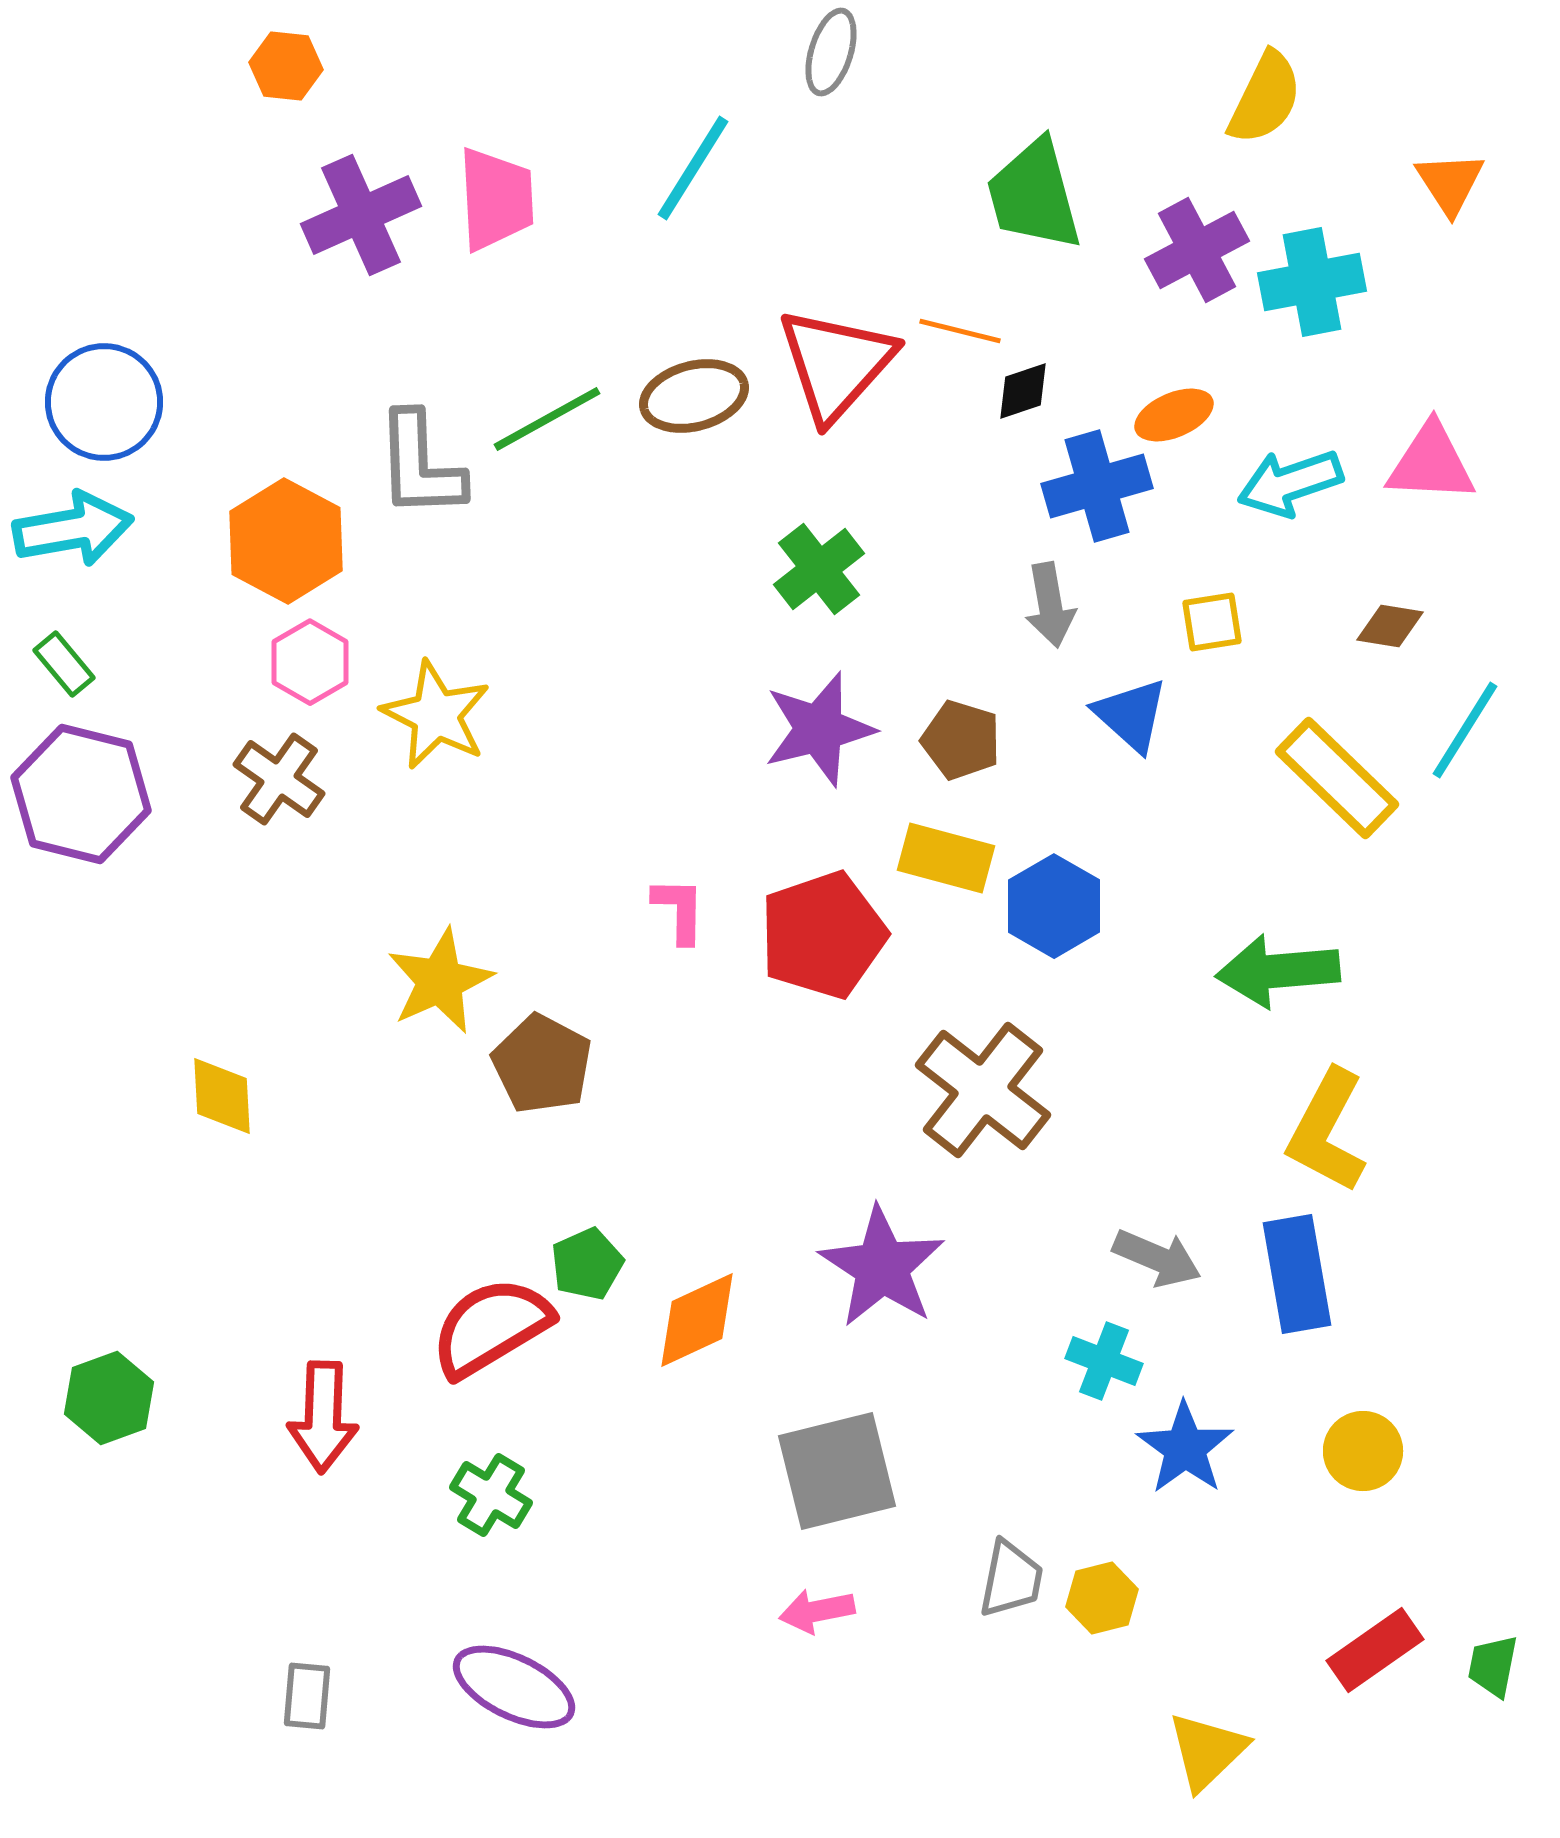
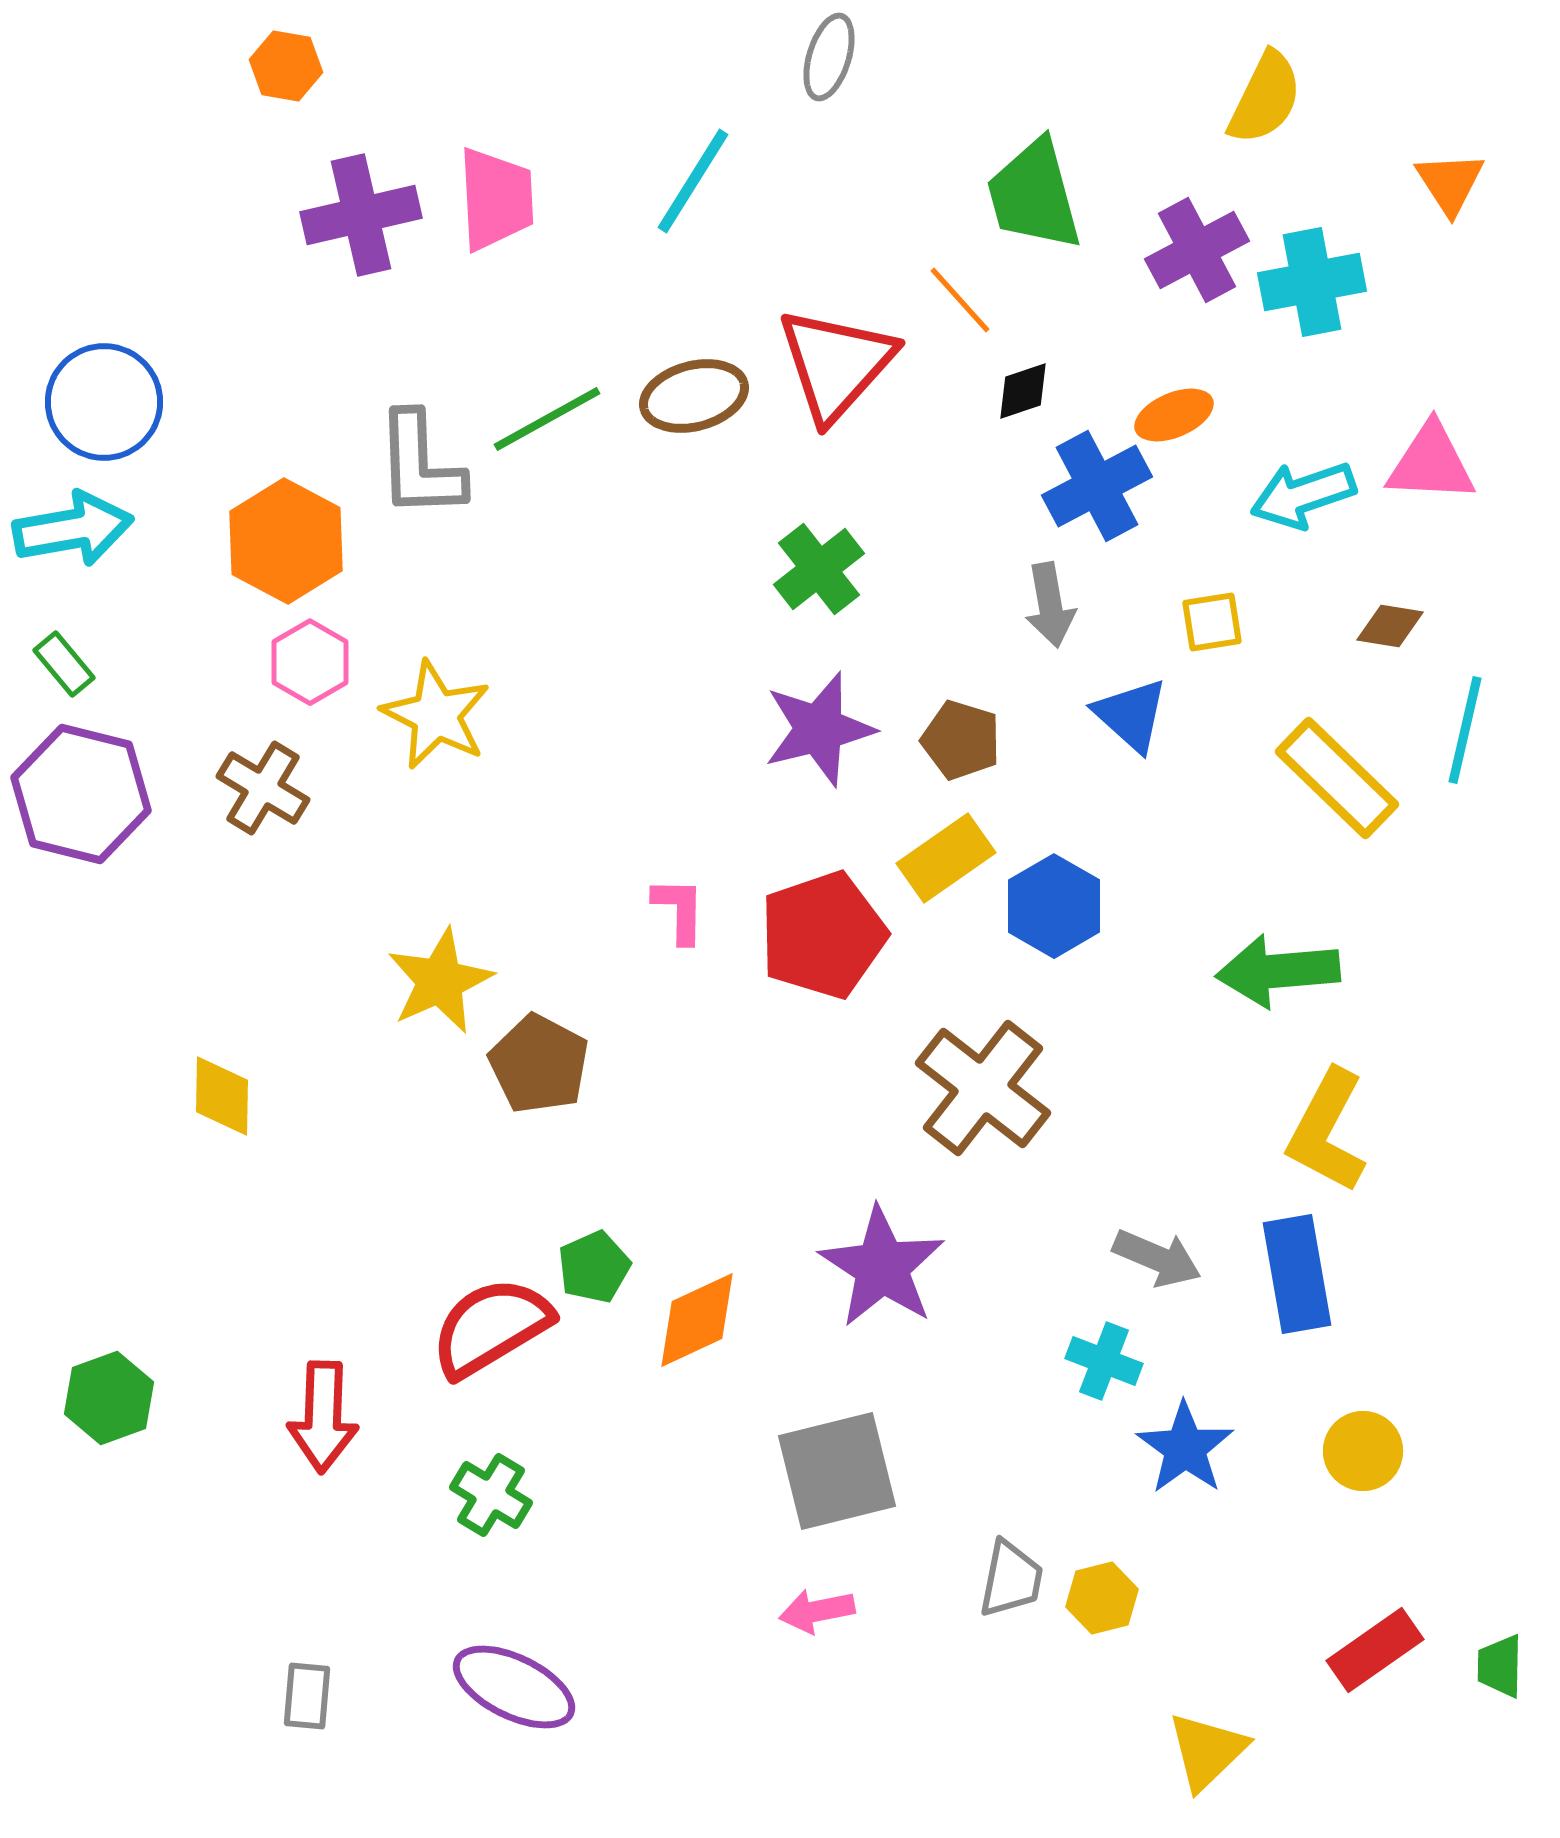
gray ellipse at (831, 52): moved 2 px left, 5 px down
orange hexagon at (286, 66): rotated 4 degrees clockwise
cyan line at (693, 168): moved 13 px down
purple cross at (361, 215): rotated 11 degrees clockwise
orange line at (960, 331): moved 31 px up; rotated 34 degrees clockwise
cyan arrow at (1290, 483): moved 13 px right, 12 px down
blue cross at (1097, 486): rotated 12 degrees counterclockwise
cyan line at (1465, 730): rotated 19 degrees counterclockwise
brown cross at (279, 779): moved 16 px left, 9 px down; rotated 4 degrees counterclockwise
yellow rectangle at (946, 858): rotated 50 degrees counterclockwise
brown pentagon at (542, 1064): moved 3 px left
brown cross at (983, 1090): moved 2 px up
yellow diamond at (222, 1096): rotated 4 degrees clockwise
green pentagon at (587, 1264): moved 7 px right, 3 px down
green trapezoid at (1493, 1666): moved 7 px right; rotated 10 degrees counterclockwise
